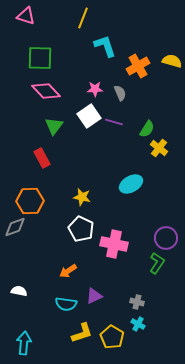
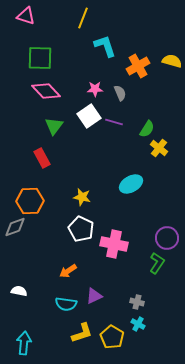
purple circle: moved 1 px right
